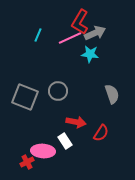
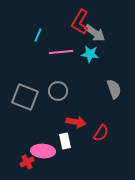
gray arrow: rotated 60 degrees clockwise
pink line: moved 9 px left, 14 px down; rotated 20 degrees clockwise
gray semicircle: moved 2 px right, 5 px up
white rectangle: rotated 21 degrees clockwise
